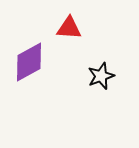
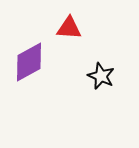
black star: rotated 28 degrees counterclockwise
